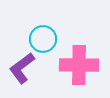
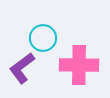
cyan circle: moved 1 px up
